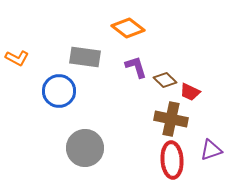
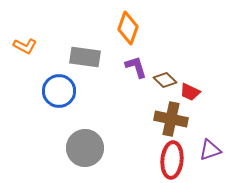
orange diamond: rotated 72 degrees clockwise
orange L-shape: moved 8 px right, 12 px up
purple triangle: moved 1 px left
red ellipse: rotated 9 degrees clockwise
